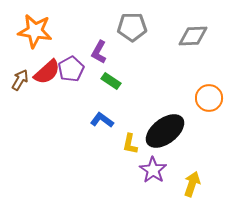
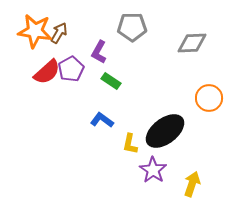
gray diamond: moved 1 px left, 7 px down
brown arrow: moved 39 px right, 47 px up
